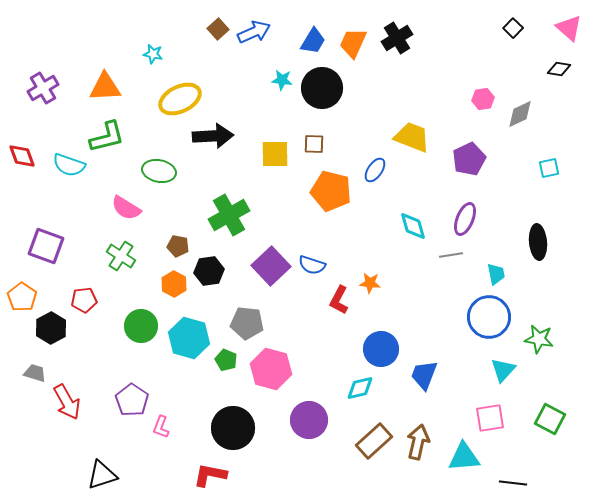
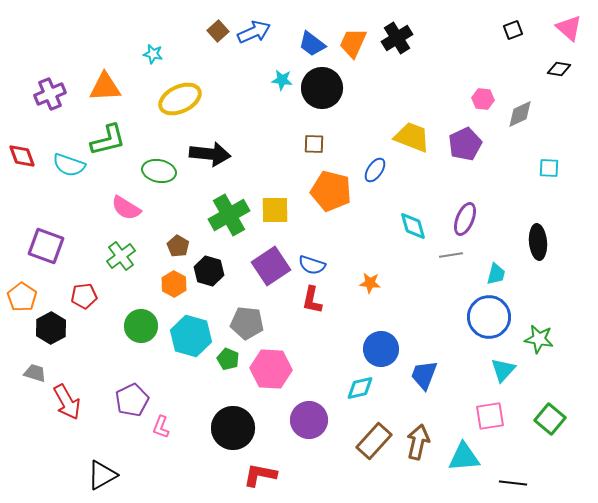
black square at (513, 28): moved 2 px down; rotated 24 degrees clockwise
brown square at (218, 29): moved 2 px down
blue trapezoid at (313, 41): moved 1 px left, 3 px down; rotated 96 degrees clockwise
purple cross at (43, 88): moved 7 px right, 6 px down; rotated 8 degrees clockwise
pink hexagon at (483, 99): rotated 15 degrees clockwise
black arrow at (213, 136): moved 3 px left, 18 px down; rotated 9 degrees clockwise
green L-shape at (107, 137): moved 1 px right, 3 px down
yellow square at (275, 154): moved 56 px down
purple pentagon at (469, 159): moved 4 px left, 15 px up
cyan square at (549, 168): rotated 15 degrees clockwise
brown pentagon at (178, 246): rotated 20 degrees clockwise
green cross at (121, 256): rotated 20 degrees clockwise
purple square at (271, 266): rotated 9 degrees clockwise
black hexagon at (209, 271): rotated 24 degrees clockwise
cyan trapezoid at (496, 274): rotated 25 degrees clockwise
red pentagon at (84, 300): moved 4 px up
red L-shape at (339, 300): moved 27 px left; rotated 16 degrees counterclockwise
cyan hexagon at (189, 338): moved 2 px right, 2 px up
green pentagon at (226, 360): moved 2 px right, 1 px up
pink hexagon at (271, 369): rotated 12 degrees counterclockwise
purple pentagon at (132, 400): rotated 12 degrees clockwise
pink square at (490, 418): moved 2 px up
green square at (550, 419): rotated 12 degrees clockwise
brown rectangle at (374, 441): rotated 6 degrees counterclockwise
black triangle at (102, 475): rotated 12 degrees counterclockwise
red L-shape at (210, 475): moved 50 px right
